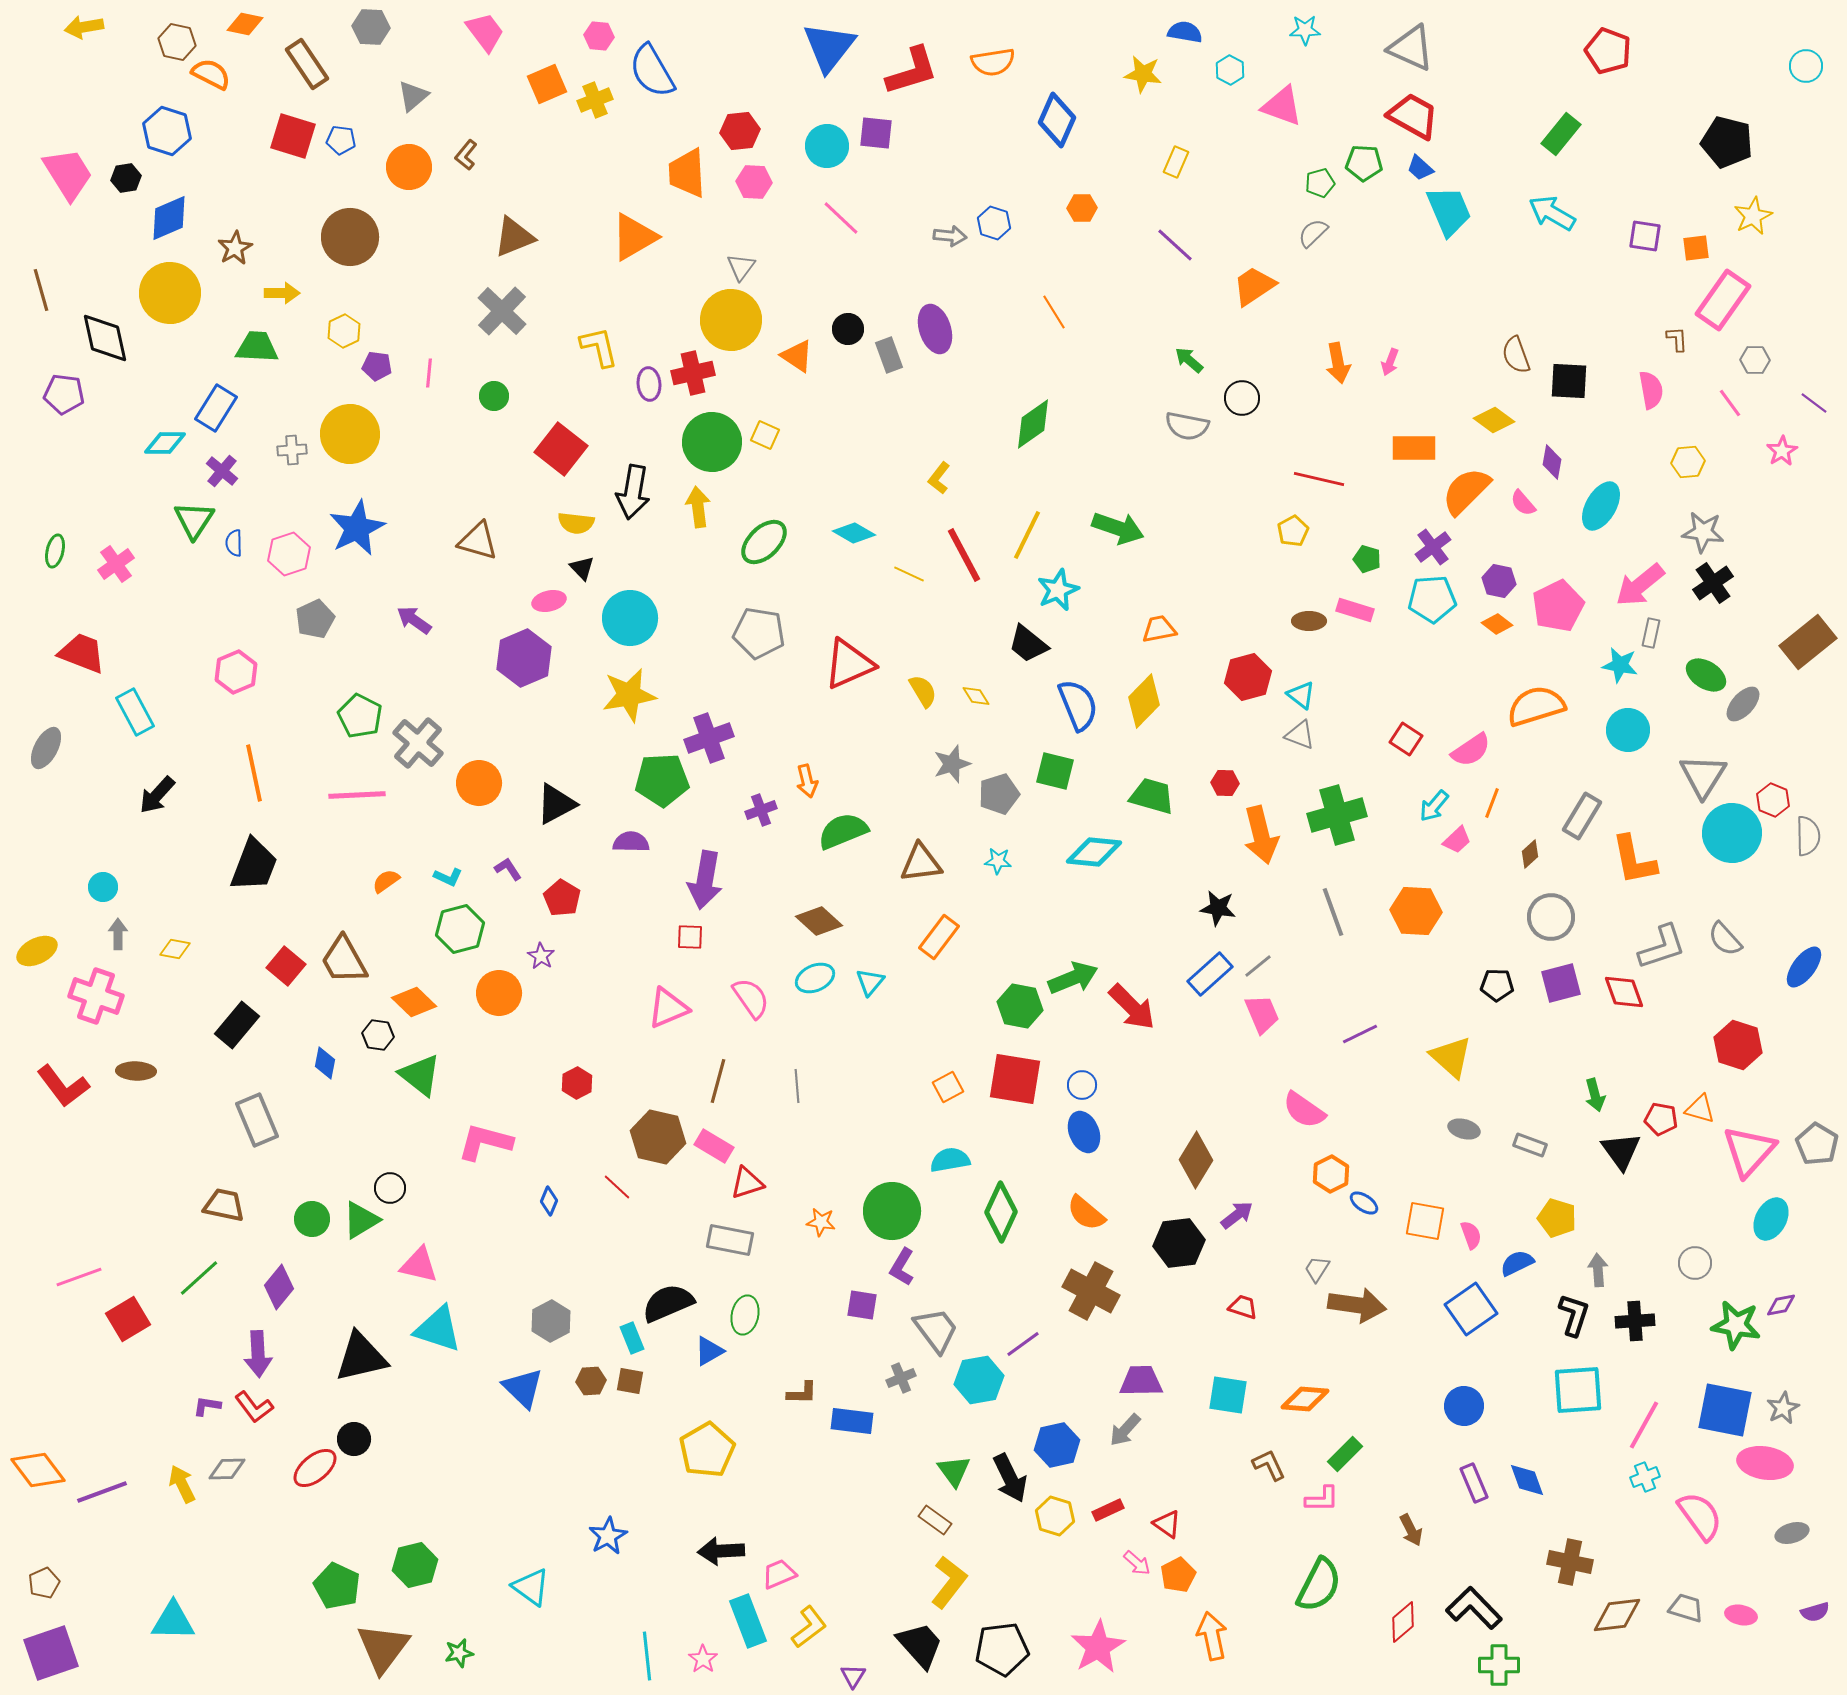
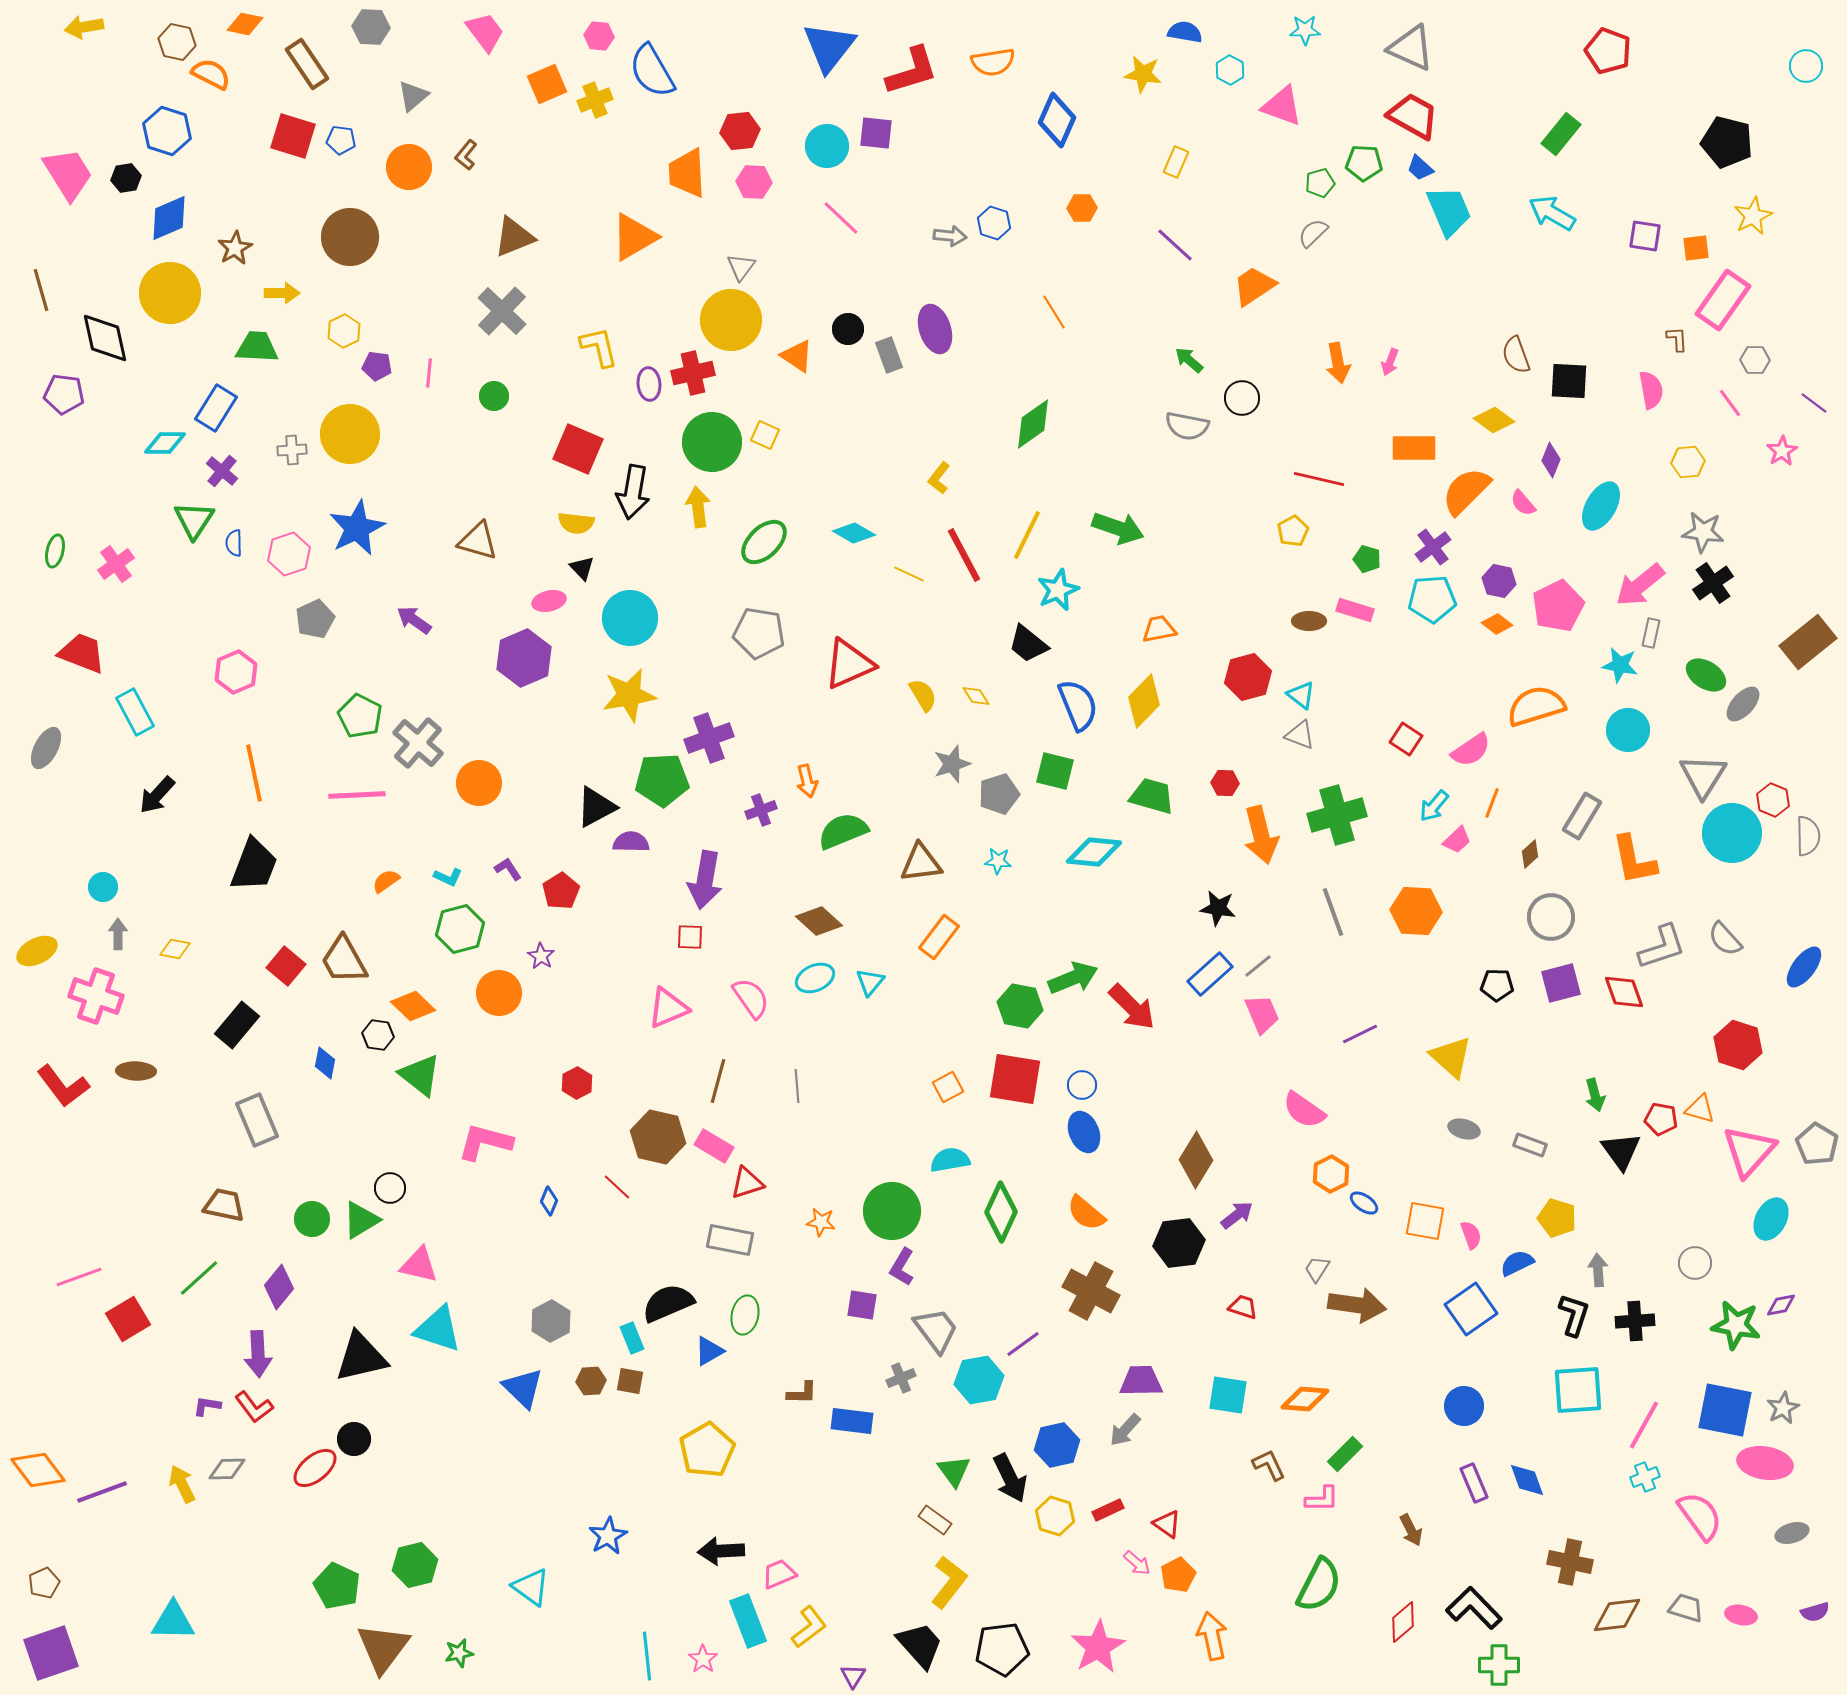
red square at (561, 449): moved 17 px right; rotated 15 degrees counterclockwise
purple diamond at (1552, 462): moved 1 px left, 2 px up; rotated 12 degrees clockwise
yellow semicircle at (923, 691): moved 4 px down
black triangle at (556, 804): moved 40 px right, 3 px down
red pentagon at (562, 898): moved 1 px left, 7 px up; rotated 9 degrees clockwise
orange diamond at (414, 1002): moved 1 px left, 4 px down
